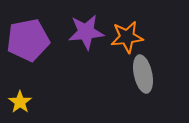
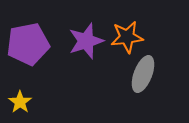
purple star: moved 9 px down; rotated 12 degrees counterclockwise
purple pentagon: moved 4 px down
gray ellipse: rotated 33 degrees clockwise
